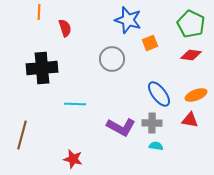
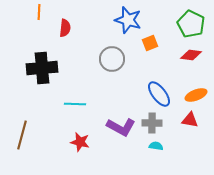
red semicircle: rotated 24 degrees clockwise
red star: moved 7 px right, 17 px up
